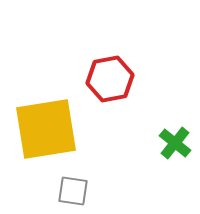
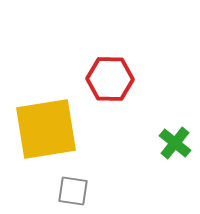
red hexagon: rotated 12 degrees clockwise
